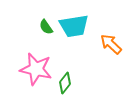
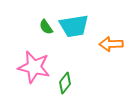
orange arrow: rotated 45 degrees counterclockwise
pink star: moved 2 px left, 2 px up
